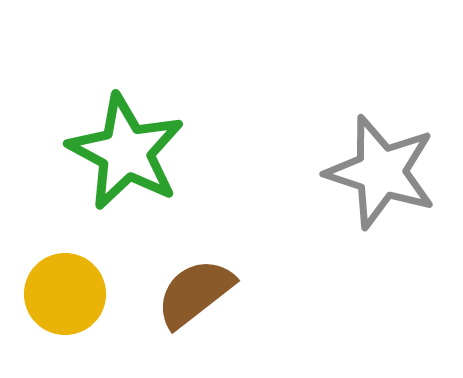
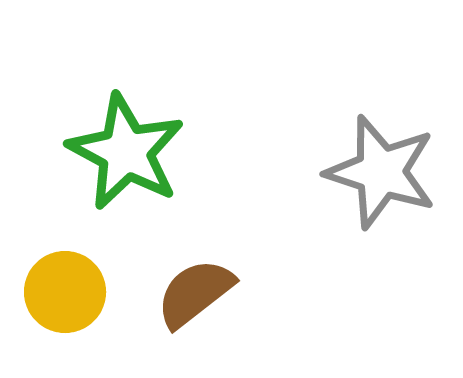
yellow circle: moved 2 px up
